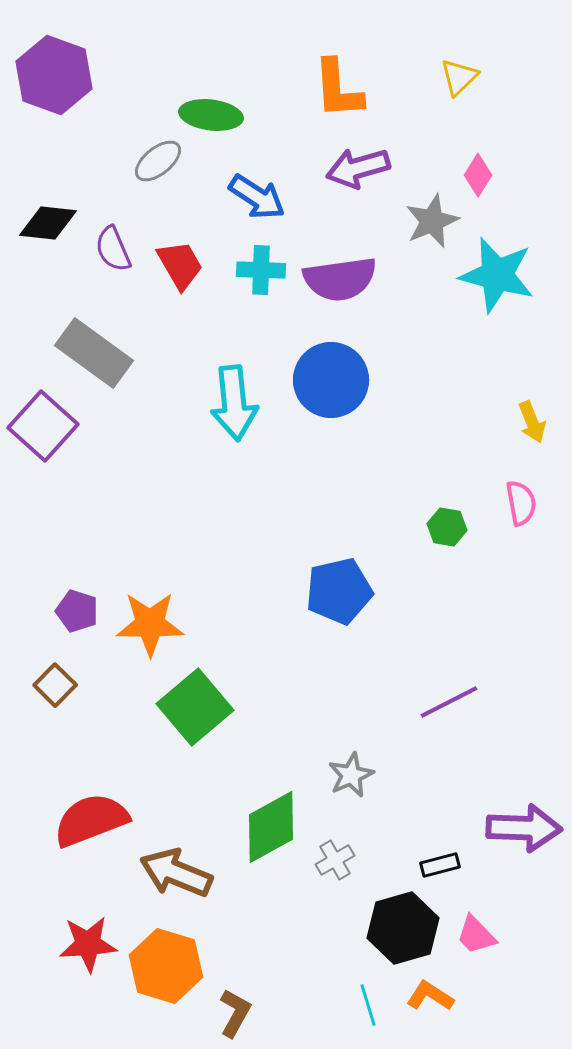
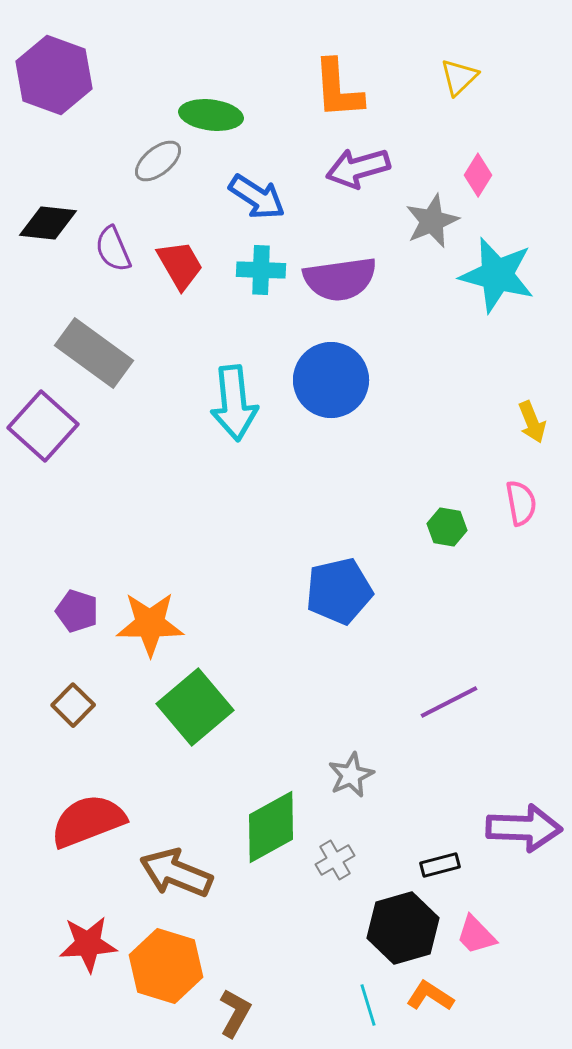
brown square at (55, 685): moved 18 px right, 20 px down
red semicircle at (91, 820): moved 3 px left, 1 px down
